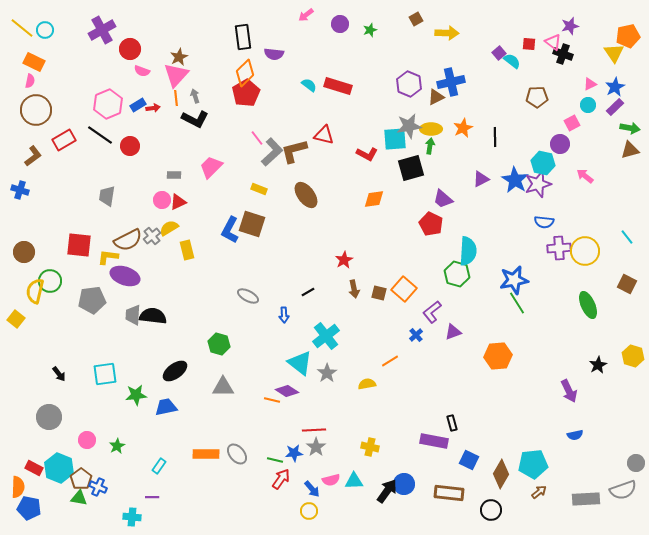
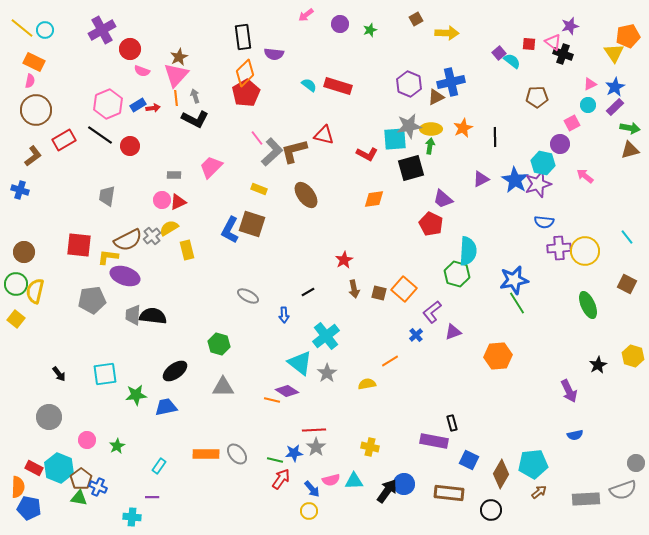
green circle at (50, 281): moved 34 px left, 3 px down
